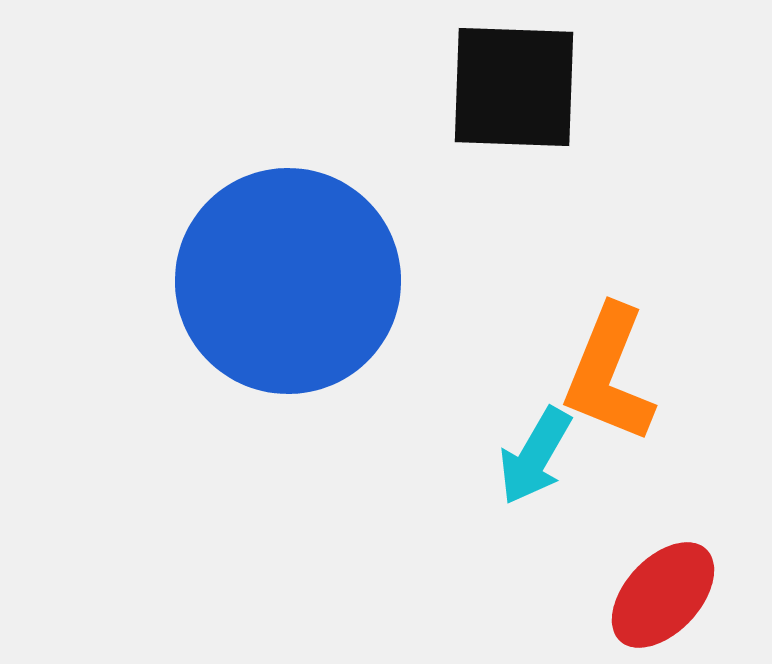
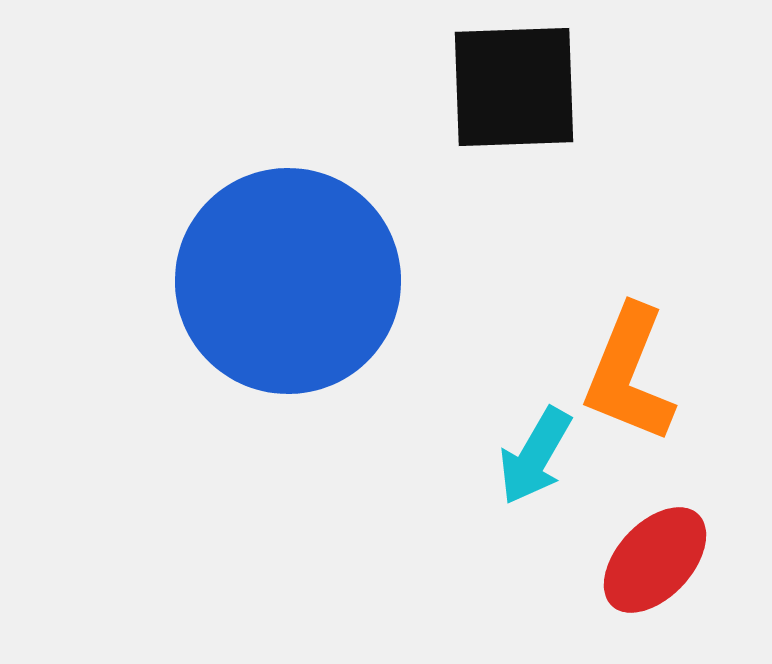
black square: rotated 4 degrees counterclockwise
orange L-shape: moved 20 px right
red ellipse: moved 8 px left, 35 px up
